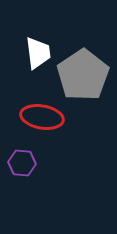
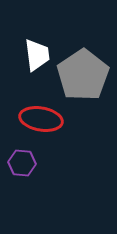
white trapezoid: moved 1 px left, 2 px down
red ellipse: moved 1 px left, 2 px down
